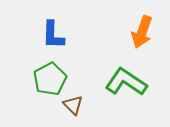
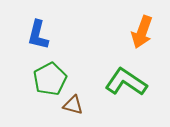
blue L-shape: moved 15 px left; rotated 12 degrees clockwise
brown triangle: rotated 30 degrees counterclockwise
